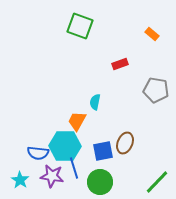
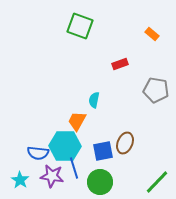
cyan semicircle: moved 1 px left, 2 px up
